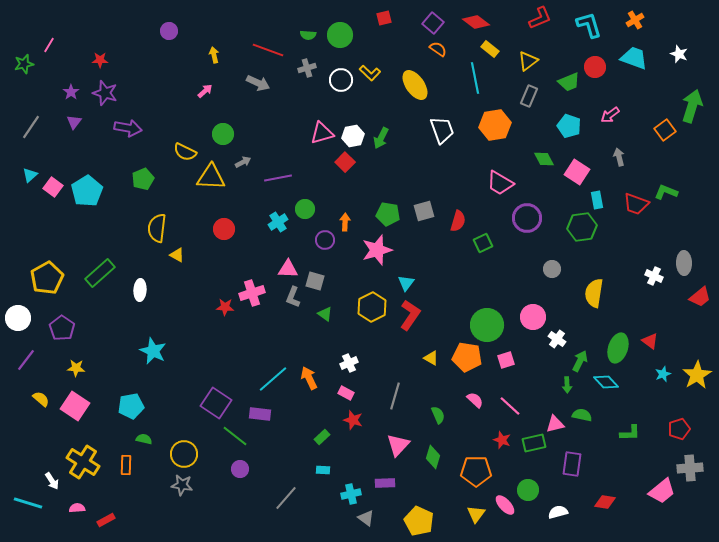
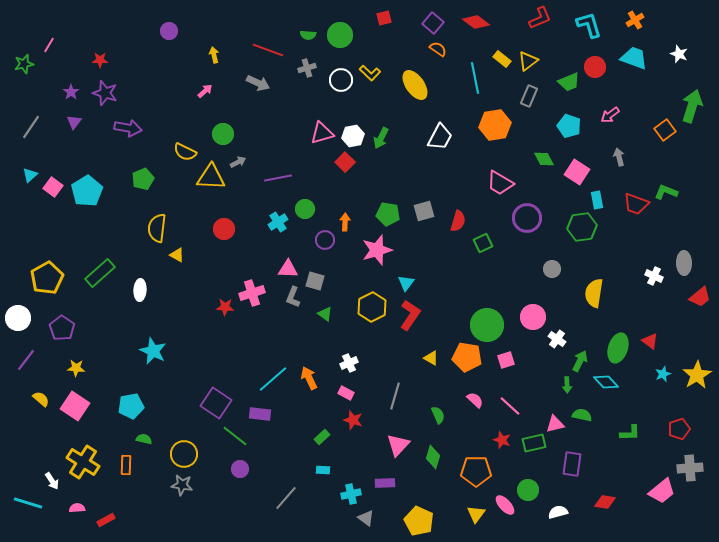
yellow rectangle at (490, 49): moved 12 px right, 10 px down
white trapezoid at (442, 130): moved 2 px left, 7 px down; rotated 48 degrees clockwise
gray arrow at (243, 162): moved 5 px left
